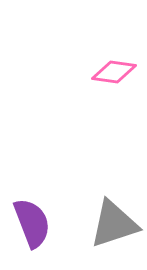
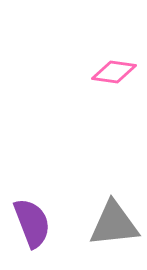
gray triangle: rotated 12 degrees clockwise
